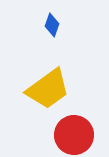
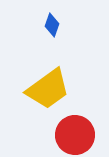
red circle: moved 1 px right
